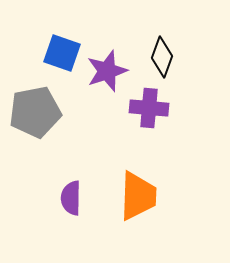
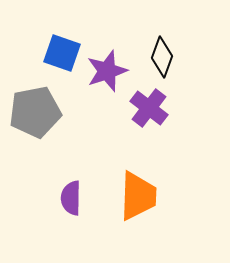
purple cross: rotated 33 degrees clockwise
